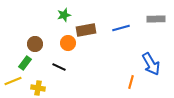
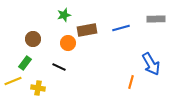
brown rectangle: moved 1 px right
brown circle: moved 2 px left, 5 px up
